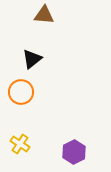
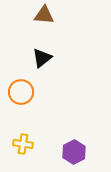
black triangle: moved 10 px right, 1 px up
yellow cross: moved 3 px right; rotated 24 degrees counterclockwise
